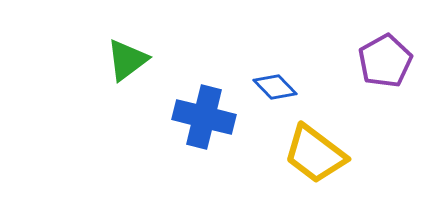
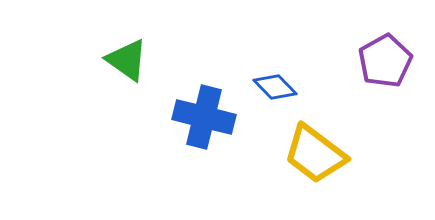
green triangle: rotated 48 degrees counterclockwise
